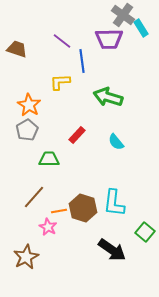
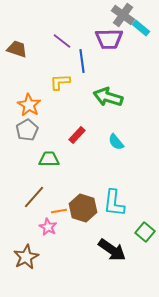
cyan rectangle: rotated 18 degrees counterclockwise
